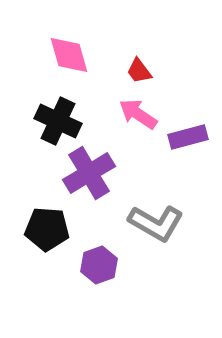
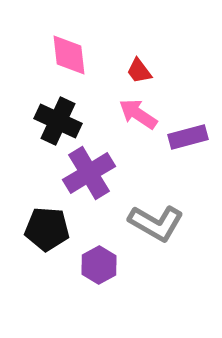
pink diamond: rotated 9 degrees clockwise
purple hexagon: rotated 9 degrees counterclockwise
